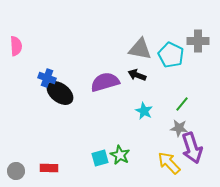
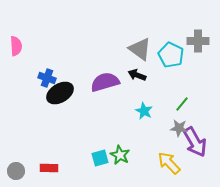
gray triangle: rotated 25 degrees clockwise
black ellipse: rotated 68 degrees counterclockwise
purple arrow: moved 3 px right, 6 px up; rotated 12 degrees counterclockwise
